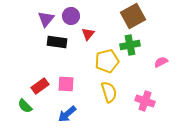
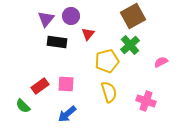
green cross: rotated 30 degrees counterclockwise
pink cross: moved 1 px right
green semicircle: moved 2 px left
